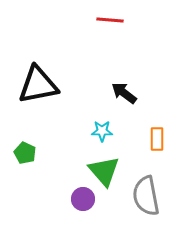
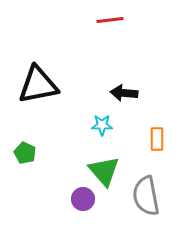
red line: rotated 12 degrees counterclockwise
black arrow: rotated 32 degrees counterclockwise
cyan star: moved 6 px up
